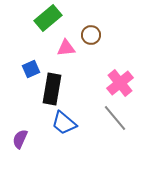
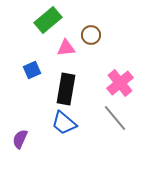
green rectangle: moved 2 px down
blue square: moved 1 px right, 1 px down
black rectangle: moved 14 px right
